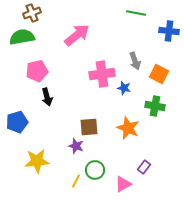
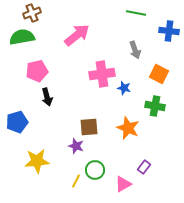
gray arrow: moved 11 px up
